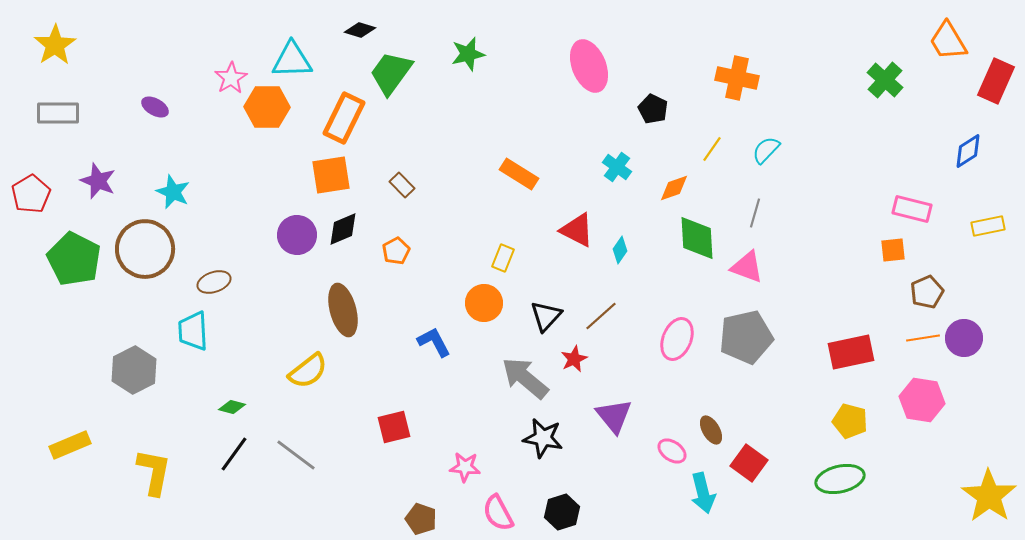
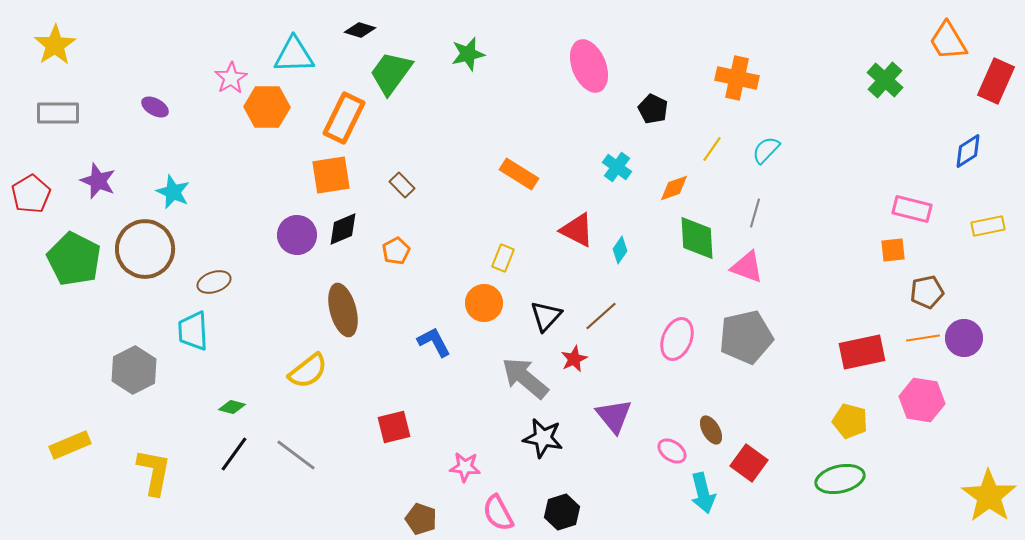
cyan triangle at (292, 60): moved 2 px right, 5 px up
brown pentagon at (927, 292): rotated 12 degrees clockwise
red rectangle at (851, 352): moved 11 px right
